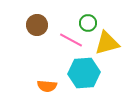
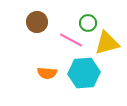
brown circle: moved 3 px up
orange semicircle: moved 13 px up
